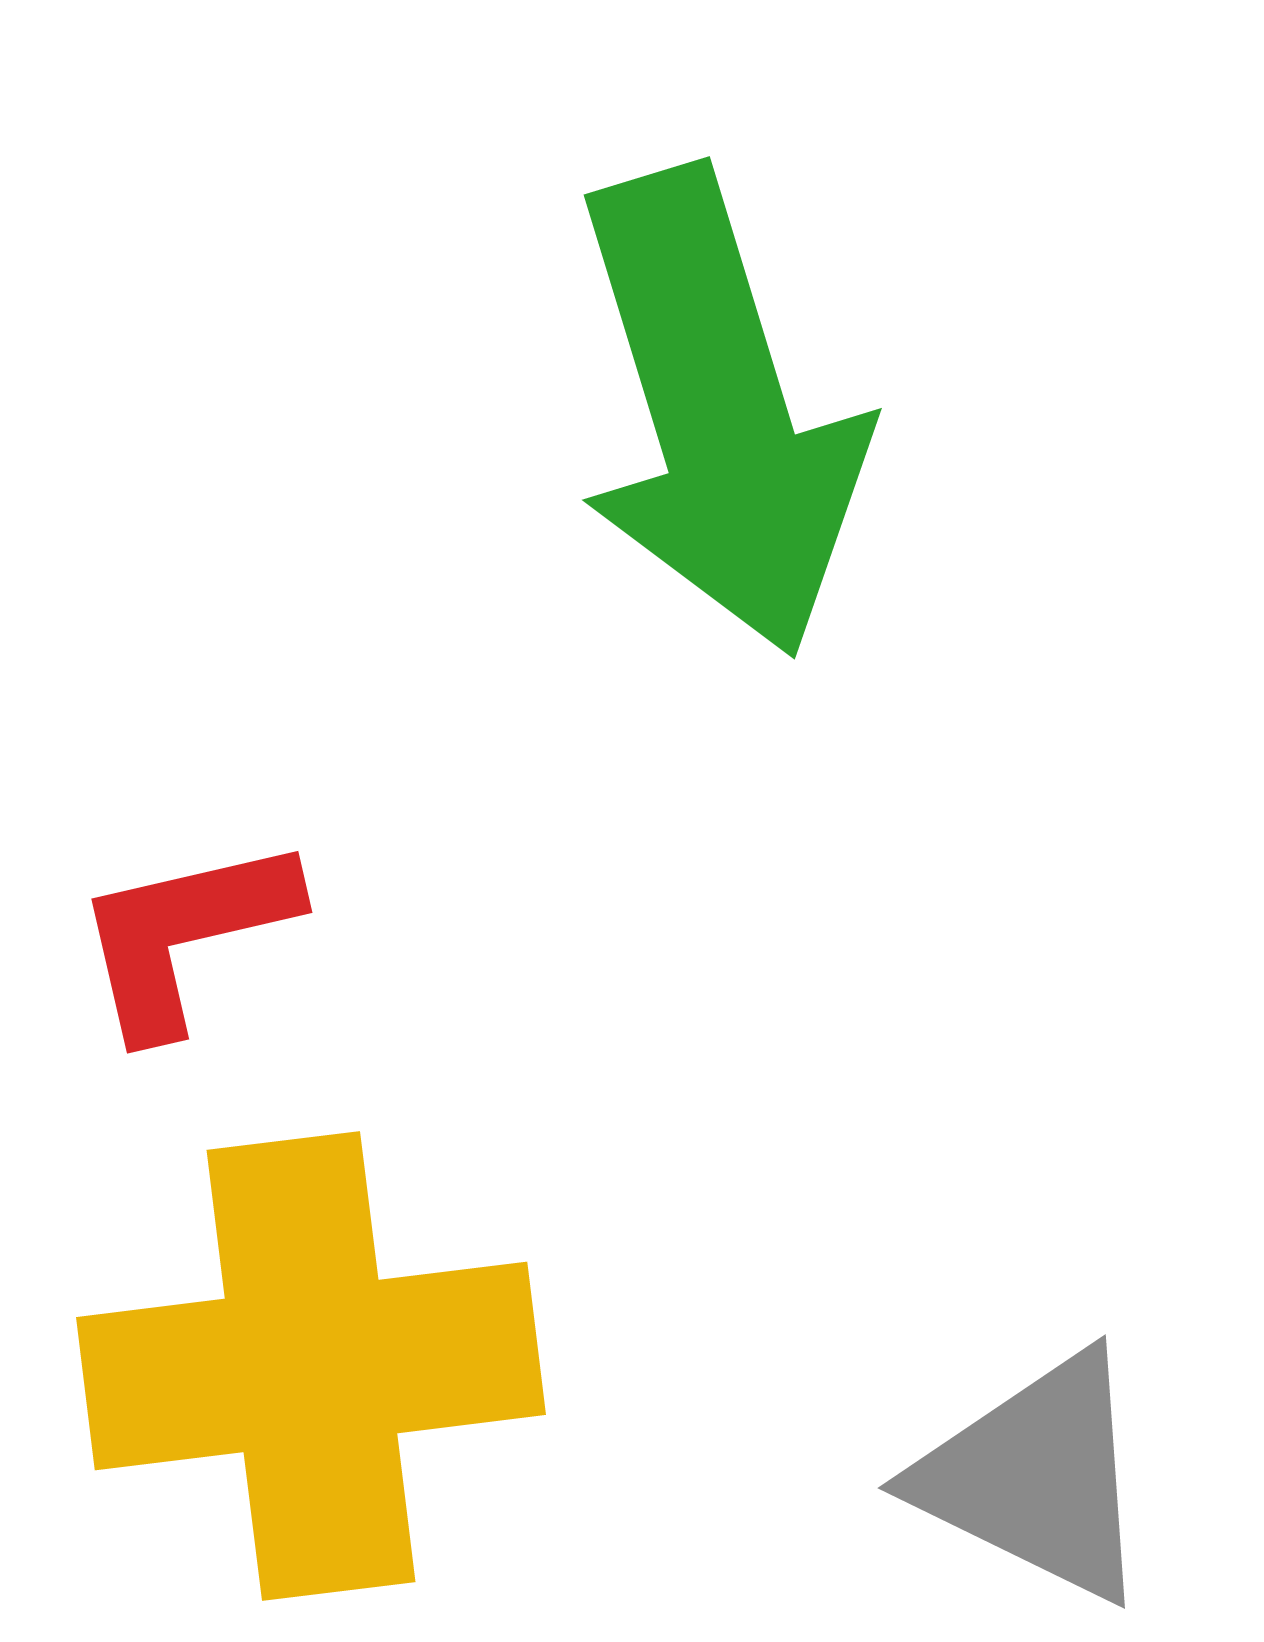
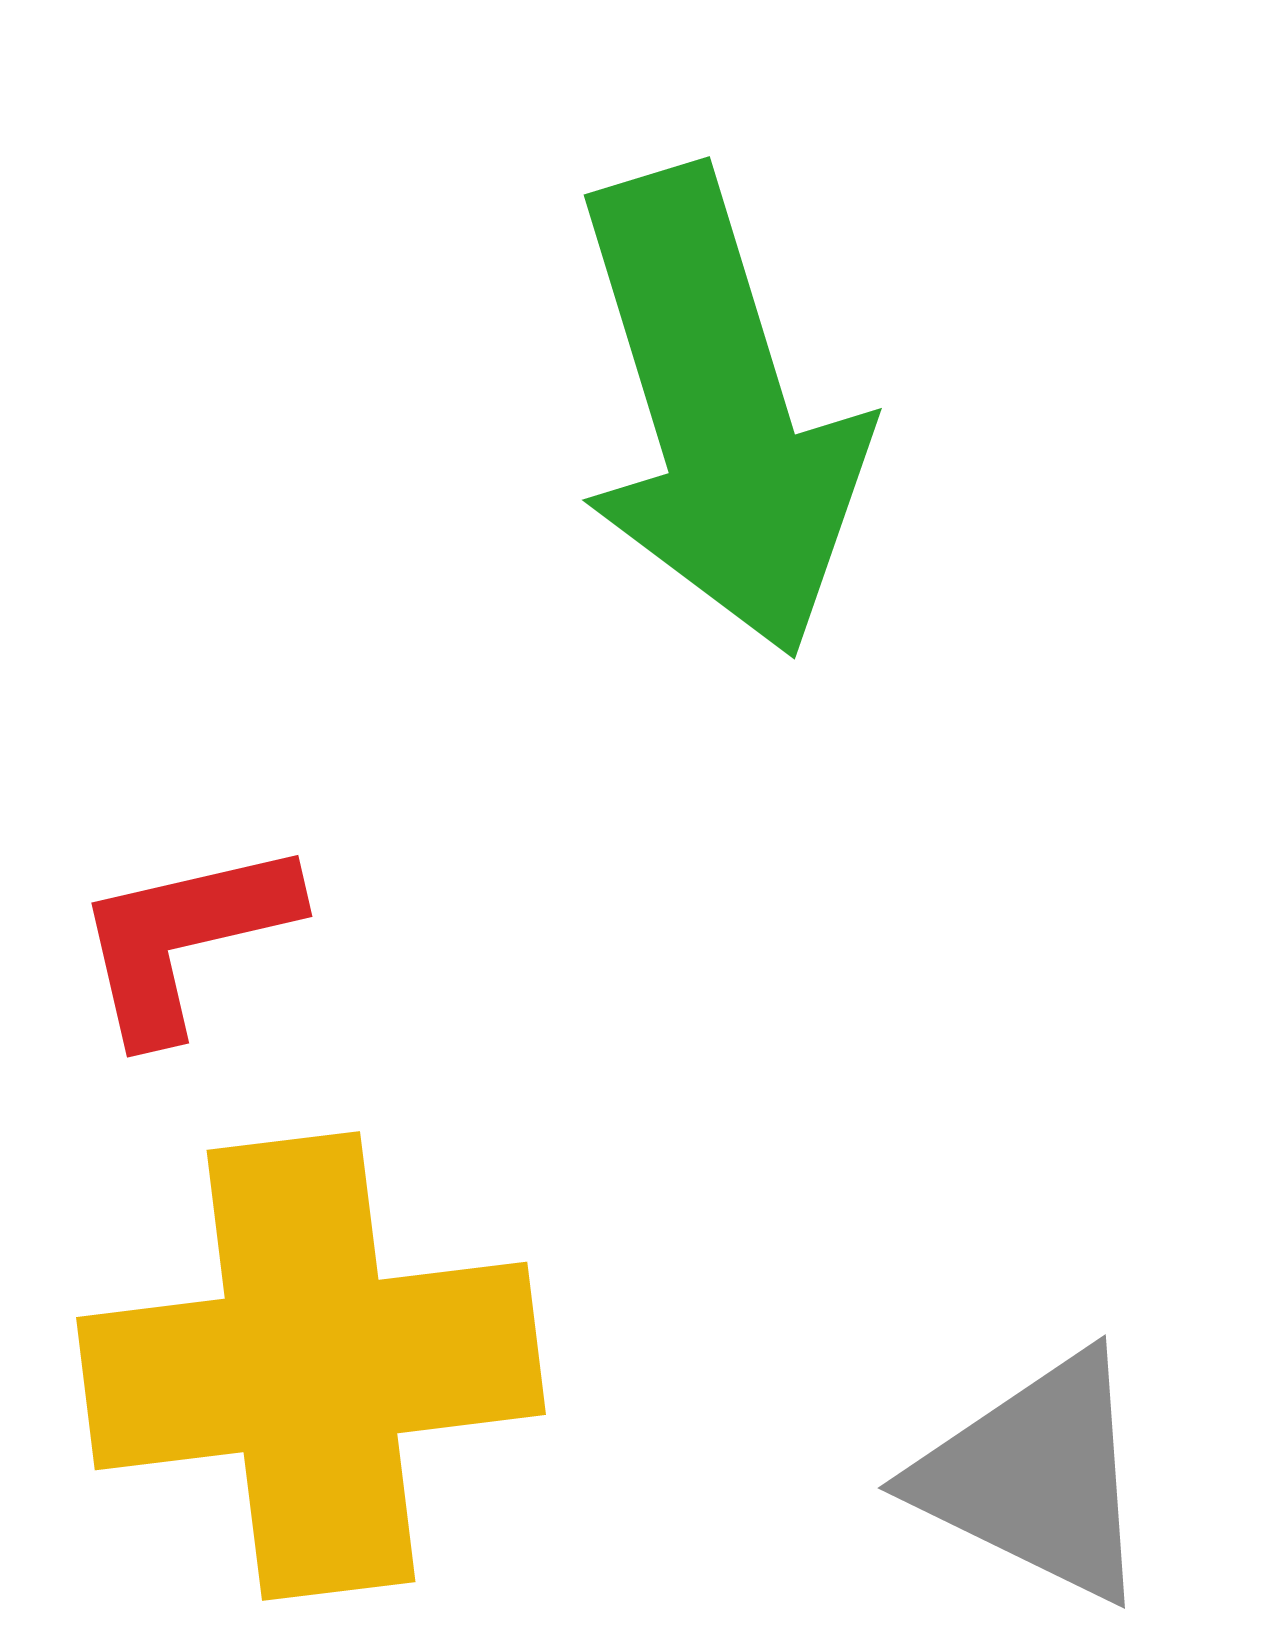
red L-shape: moved 4 px down
